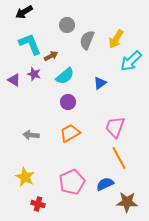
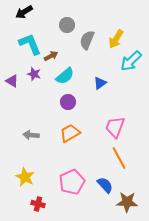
purple triangle: moved 2 px left, 1 px down
blue semicircle: moved 1 px down; rotated 72 degrees clockwise
